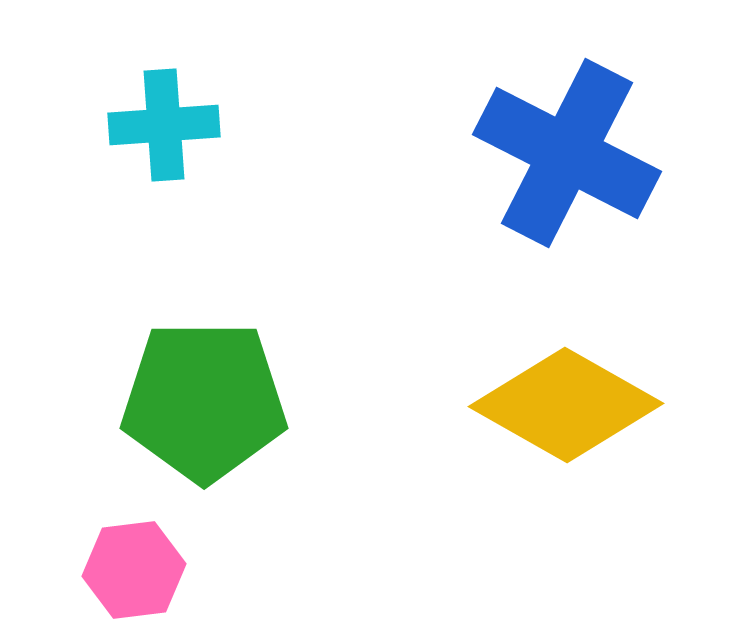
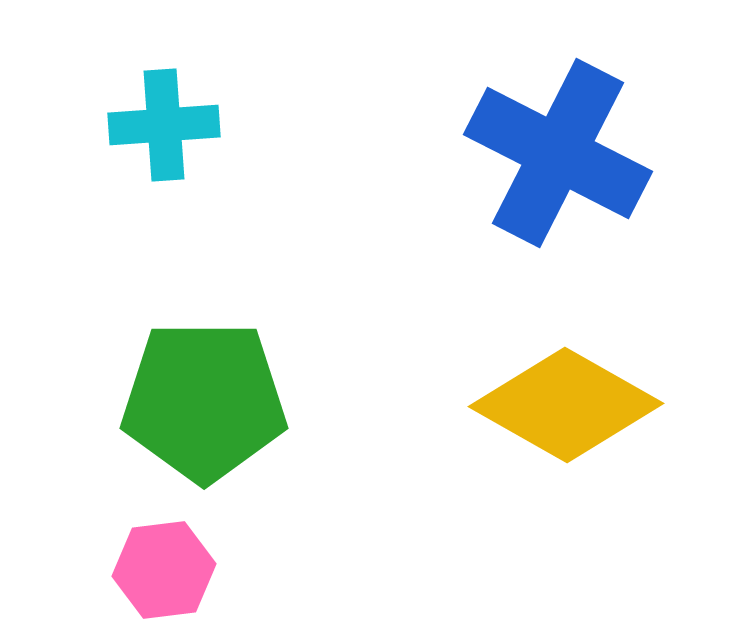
blue cross: moved 9 px left
pink hexagon: moved 30 px right
